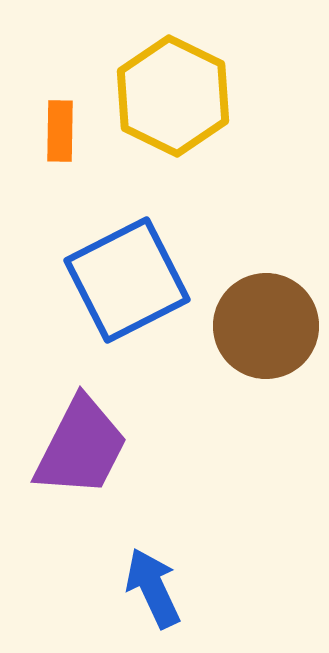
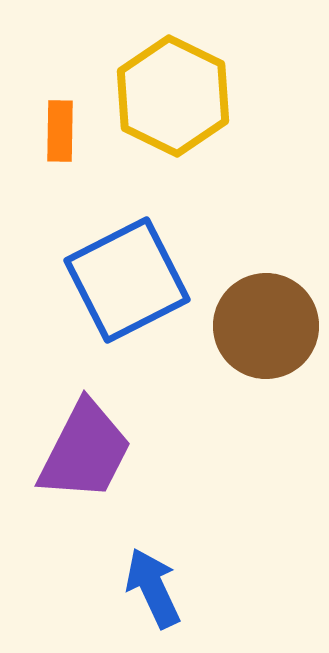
purple trapezoid: moved 4 px right, 4 px down
